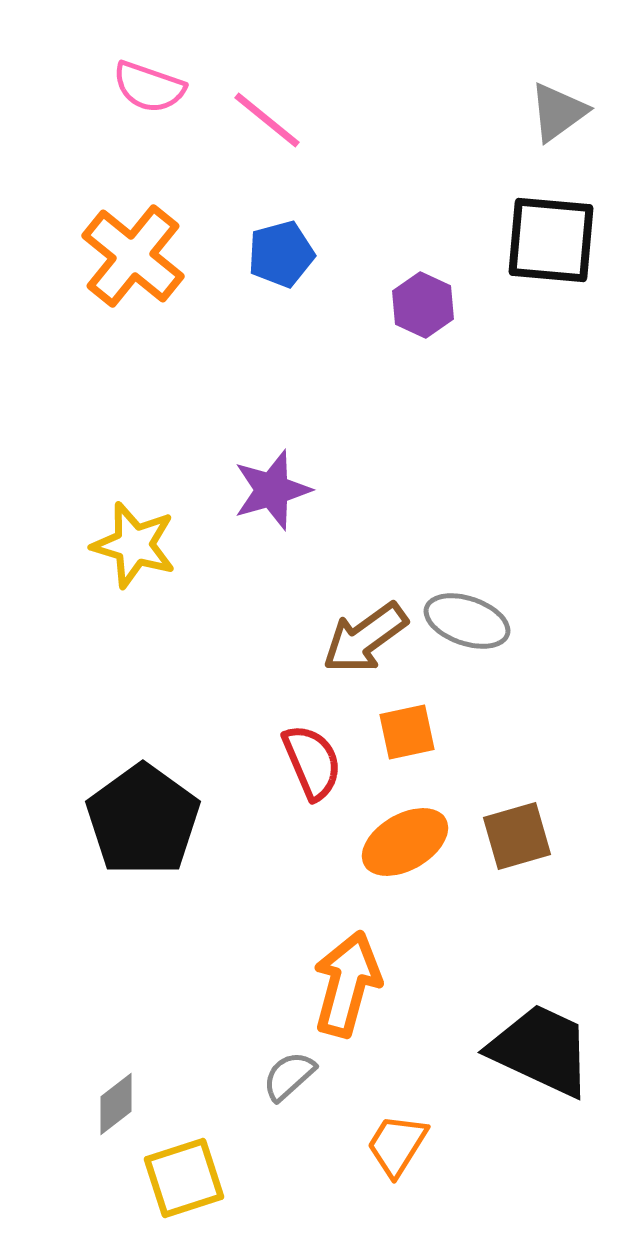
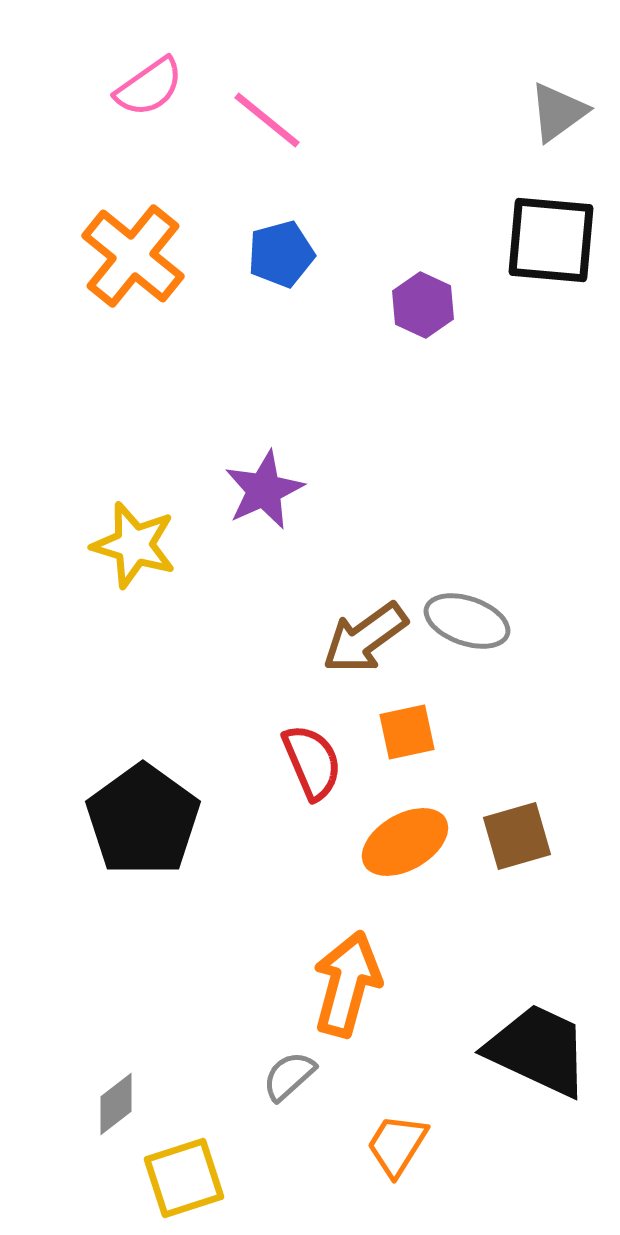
pink semicircle: rotated 54 degrees counterclockwise
purple star: moved 8 px left; rotated 8 degrees counterclockwise
black trapezoid: moved 3 px left
